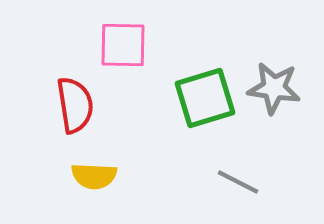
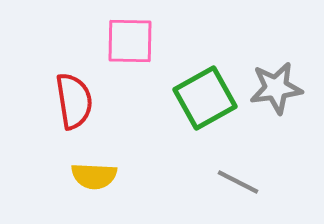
pink square: moved 7 px right, 4 px up
gray star: moved 2 px right; rotated 16 degrees counterclockwise
green square: rotated 12 degrees counterclockwise
red semicircle: moved 1 px left, 4 px up
